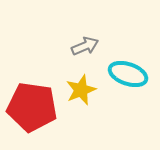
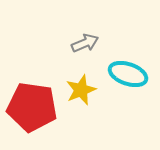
gray arrow: moved 3 px up
